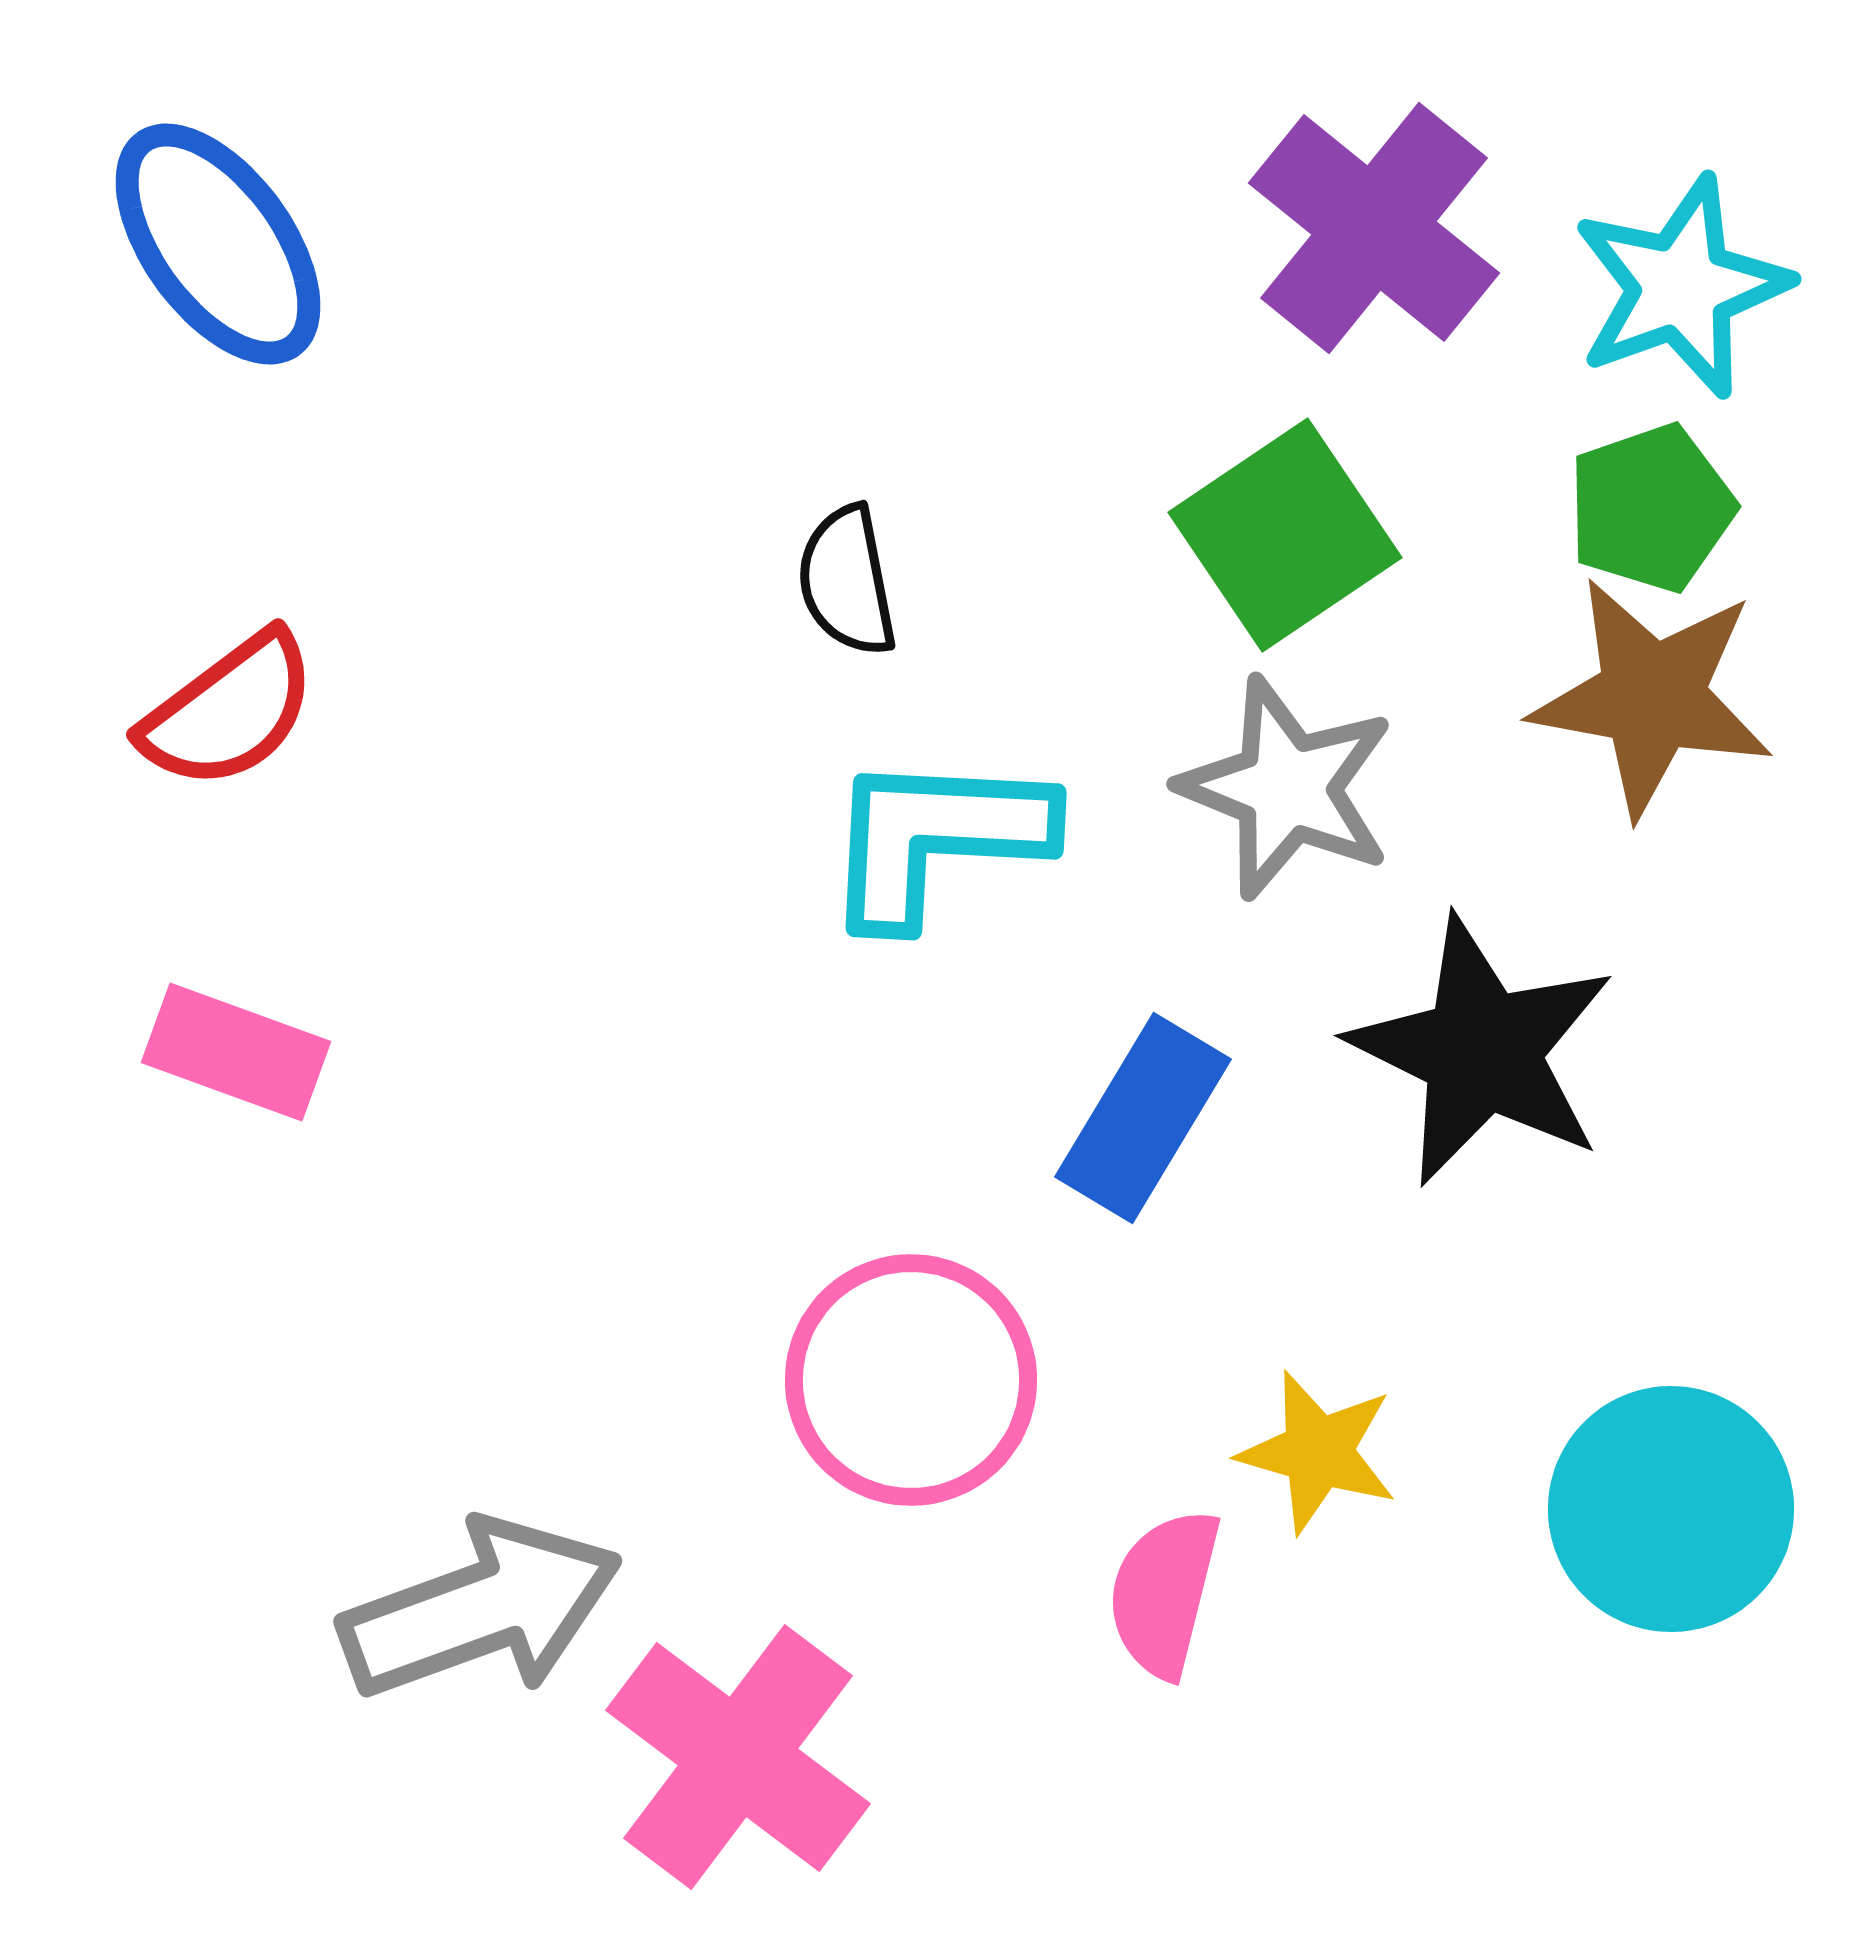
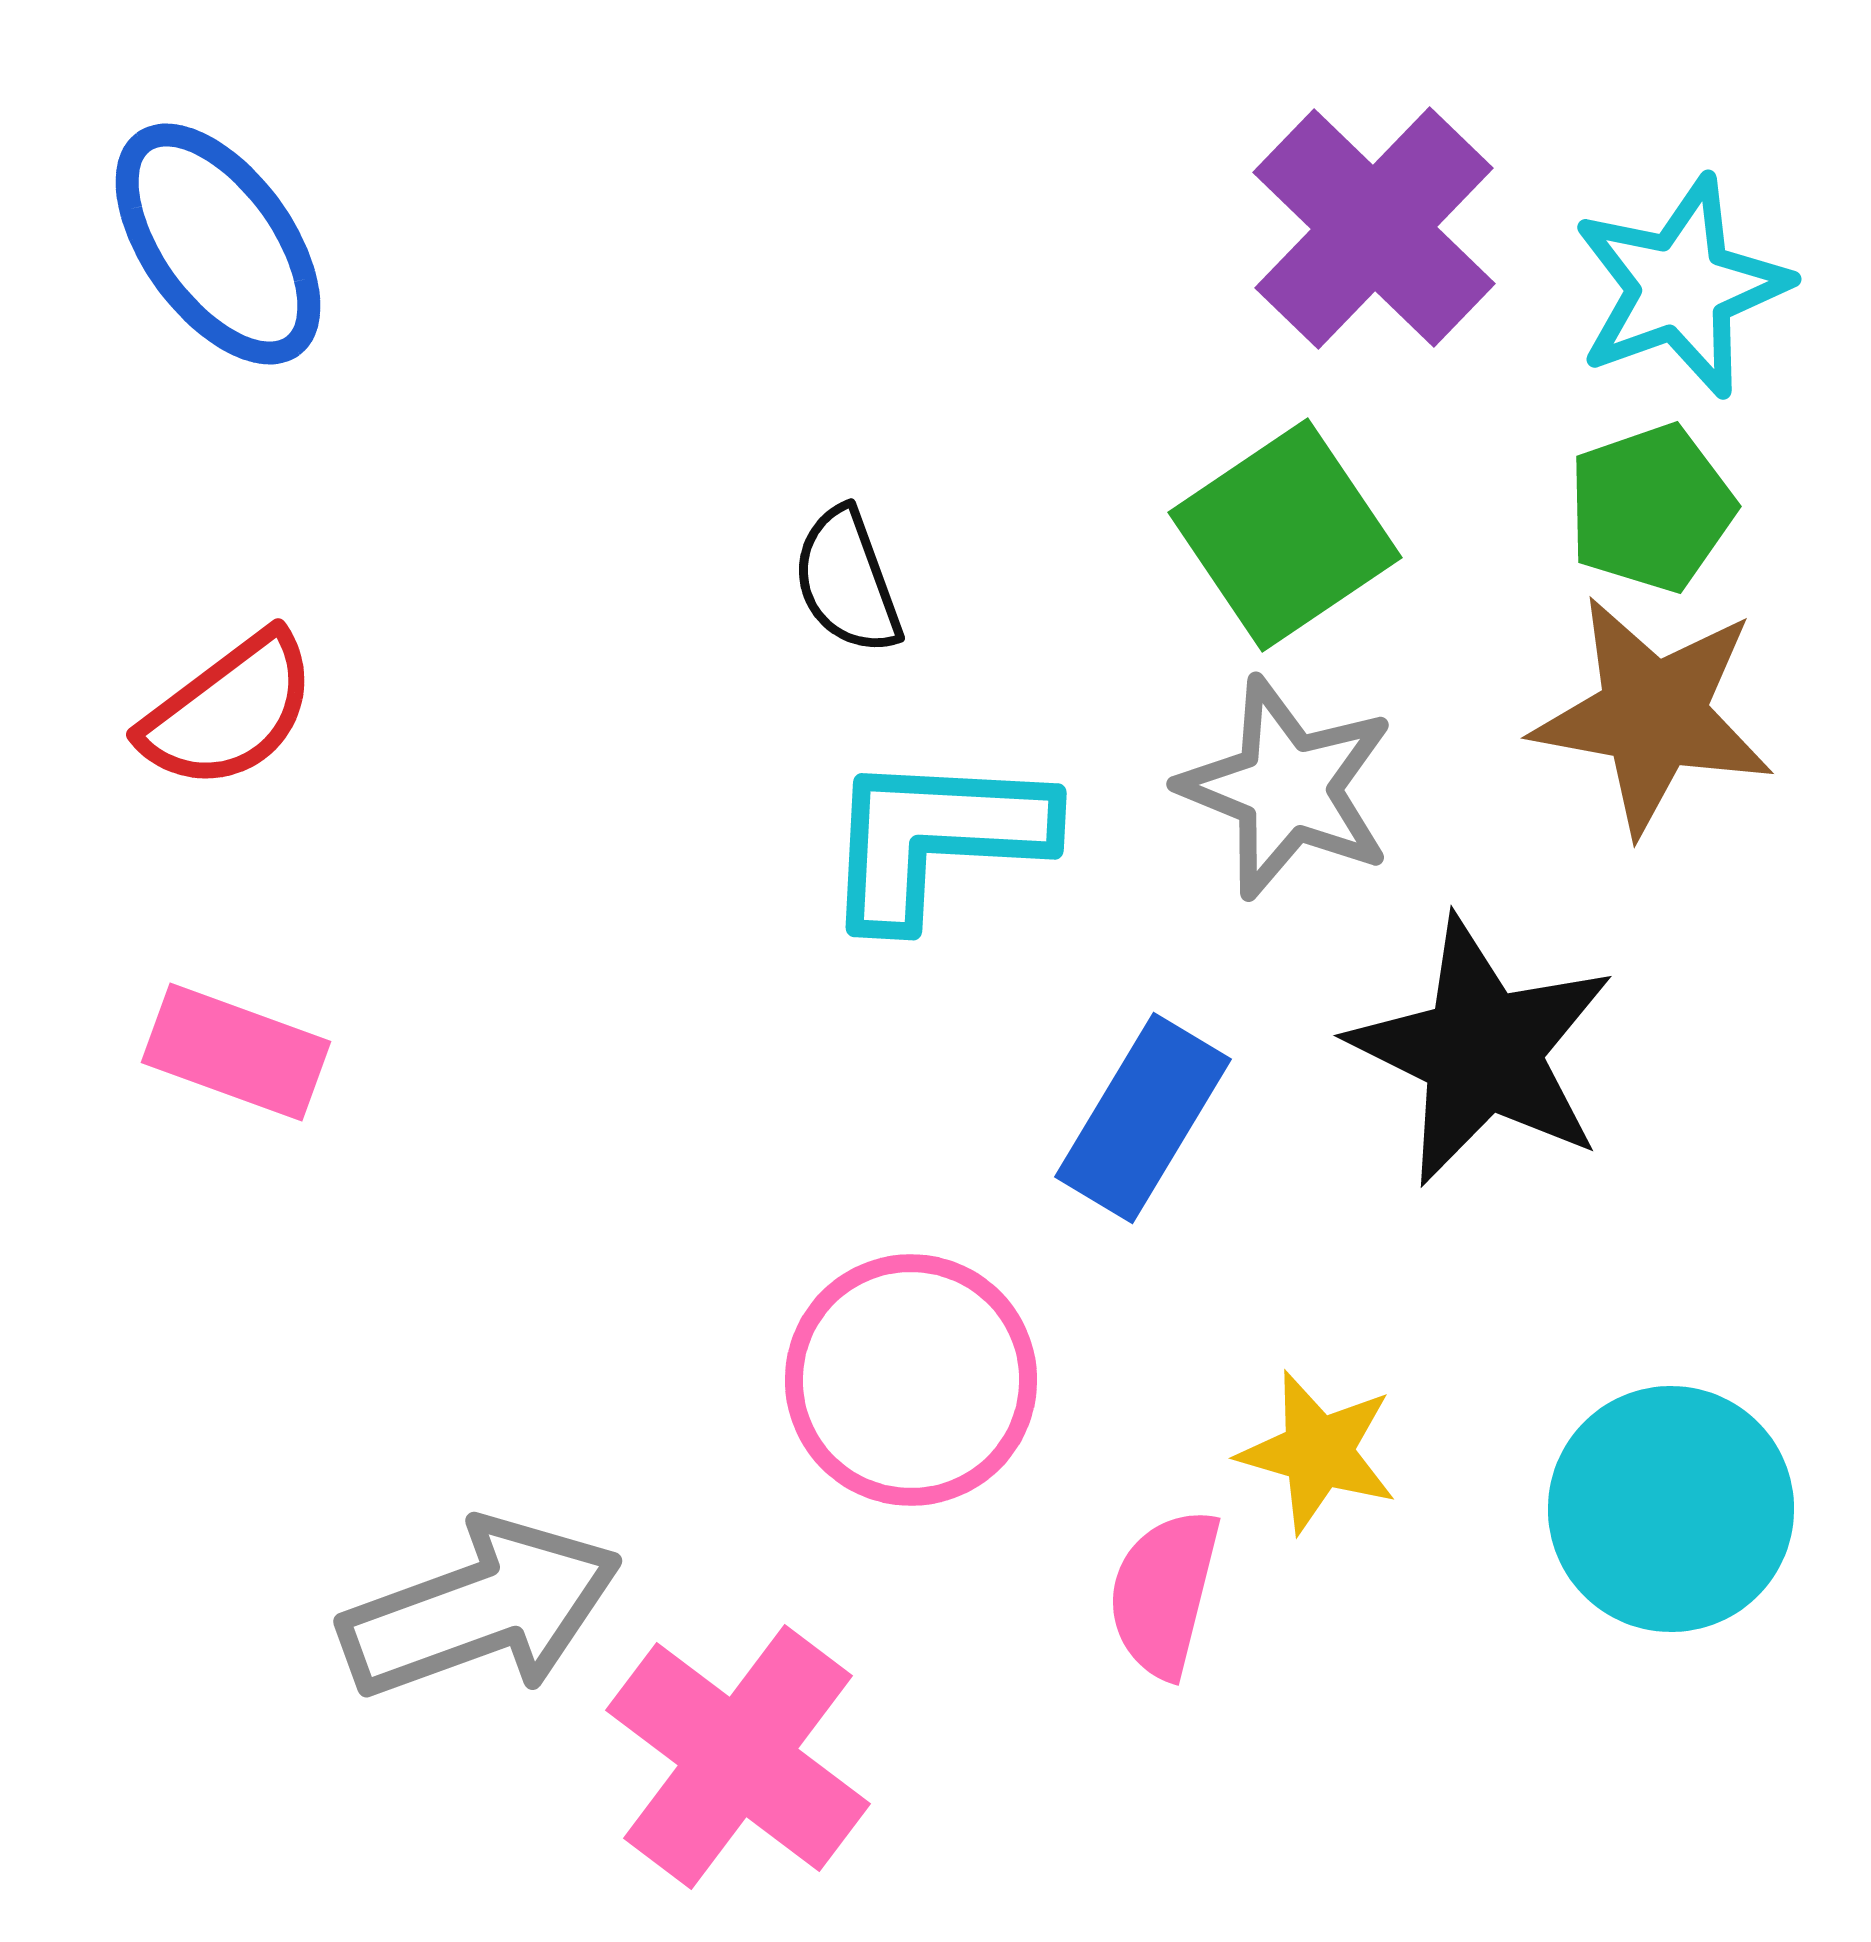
purple cross: rotated 5 degrees clockwise
black semicircle: rotated 9 degrees counterclockwise
brown star: moved 1 px right, 18 px down
